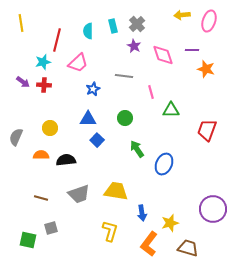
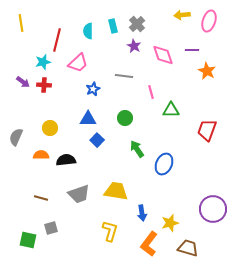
orange star: moved 1 px right, 2 px down; rotated 12 degrees clockwise
